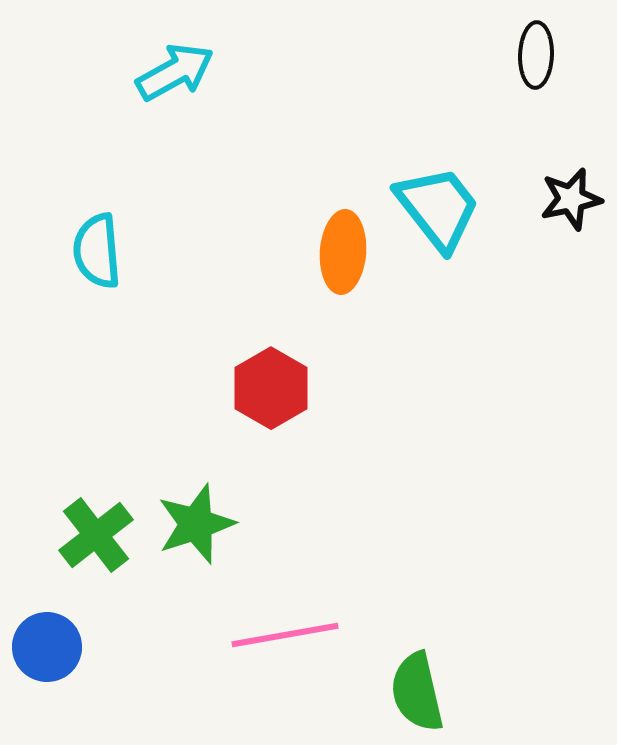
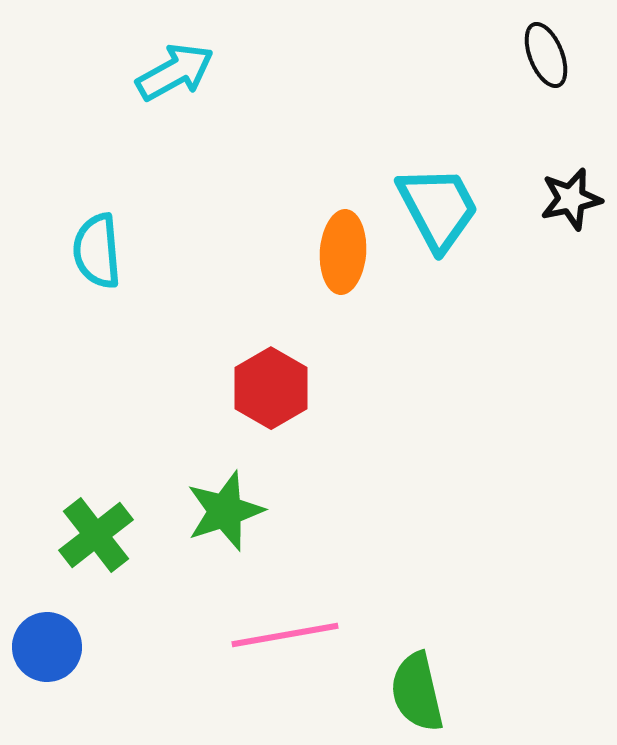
black ellipse: moved 10 px right; rotated 24 degrees counterclockwise
cyan trapezoid: rotated 10 degrees clockwise
green star: moved 29 px right, 13 px up
